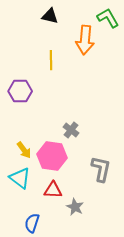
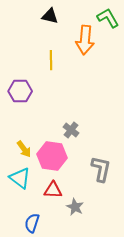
yellow arrow: moved 1 px up
